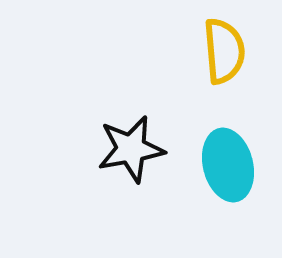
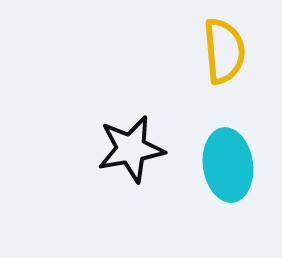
cyan ellipse: rotated 6 degrees clockwise
